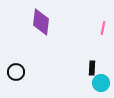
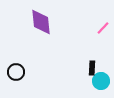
purple diamond: rotated 12 degrees counterclockwise
pink line: rotated 32 degrees clockwise
cyan circle: moved 2 px up
